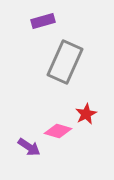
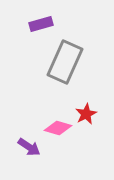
purple rectangle: moved 2 px left, 3 px down
pink diamond: moved 3 px up
